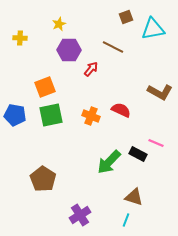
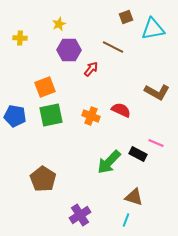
brown L-shape: moved 3 px left
blue pentagon: moved 1 px down
